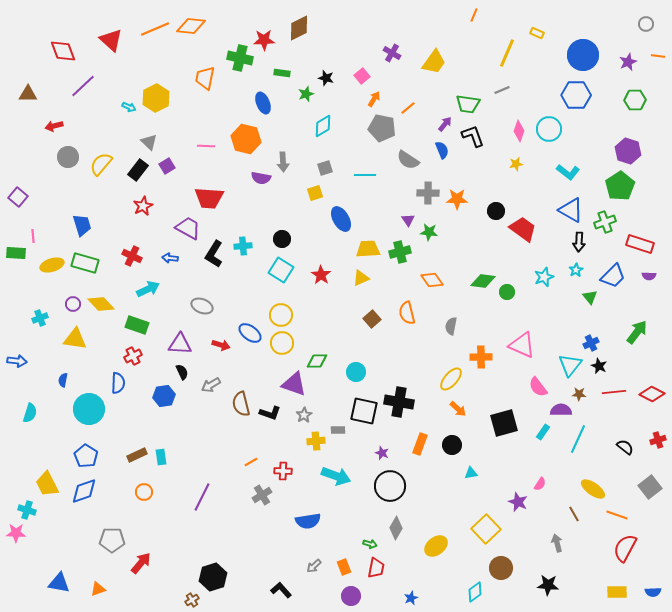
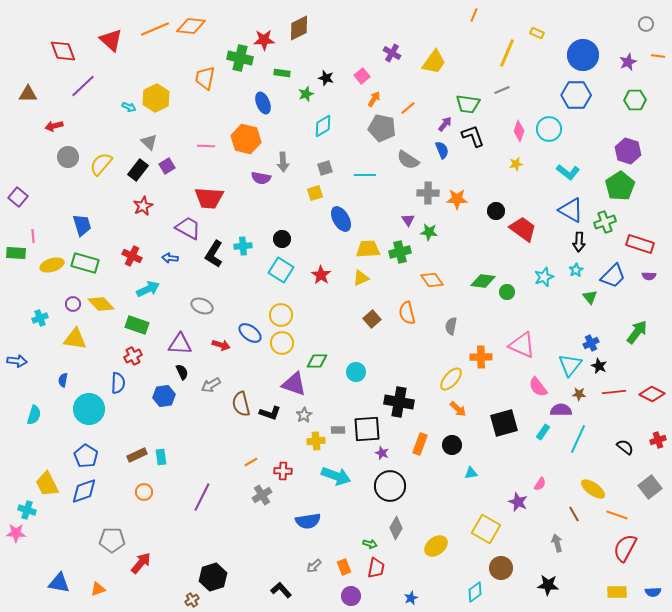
black square at (364, 411): moved 3 px right, 18 px down; rotated 16 degrees counterclockwise
cyan semicircle at (30, 413): moved 4 px right, 2 px down
yellow square at (486, 529): rotated 16 degrees counterclockwise
